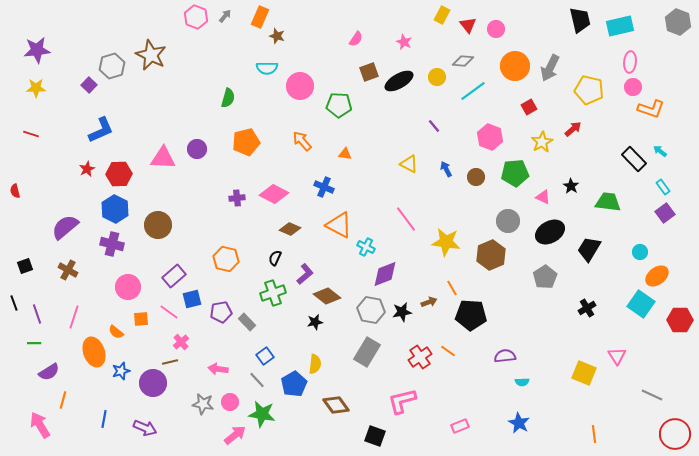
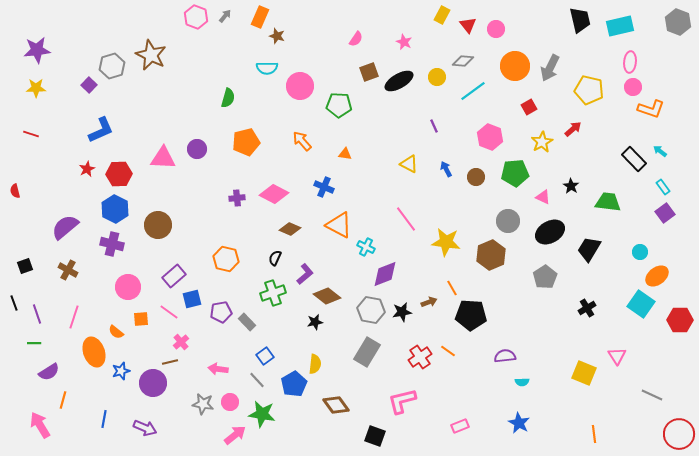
purple line at (434, 126): rotated 16 degrees clockwise
red circle at (675, 434): moved 4 px right
